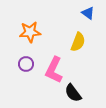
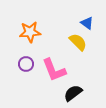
blue triangle: moved 1 px left, 10 px down
yellow semicircle: rotated 66 degrees counterclockwise
pink L-shape: rotated 48 degrees counterclockwise
black semicircle: rotated 90 degrees clockwise
